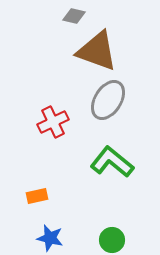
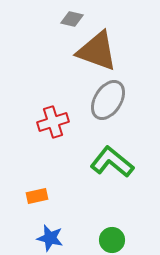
gray diamond: moved 2 px left, 3 px down
red cross: rotated 8 degrees clockwise
